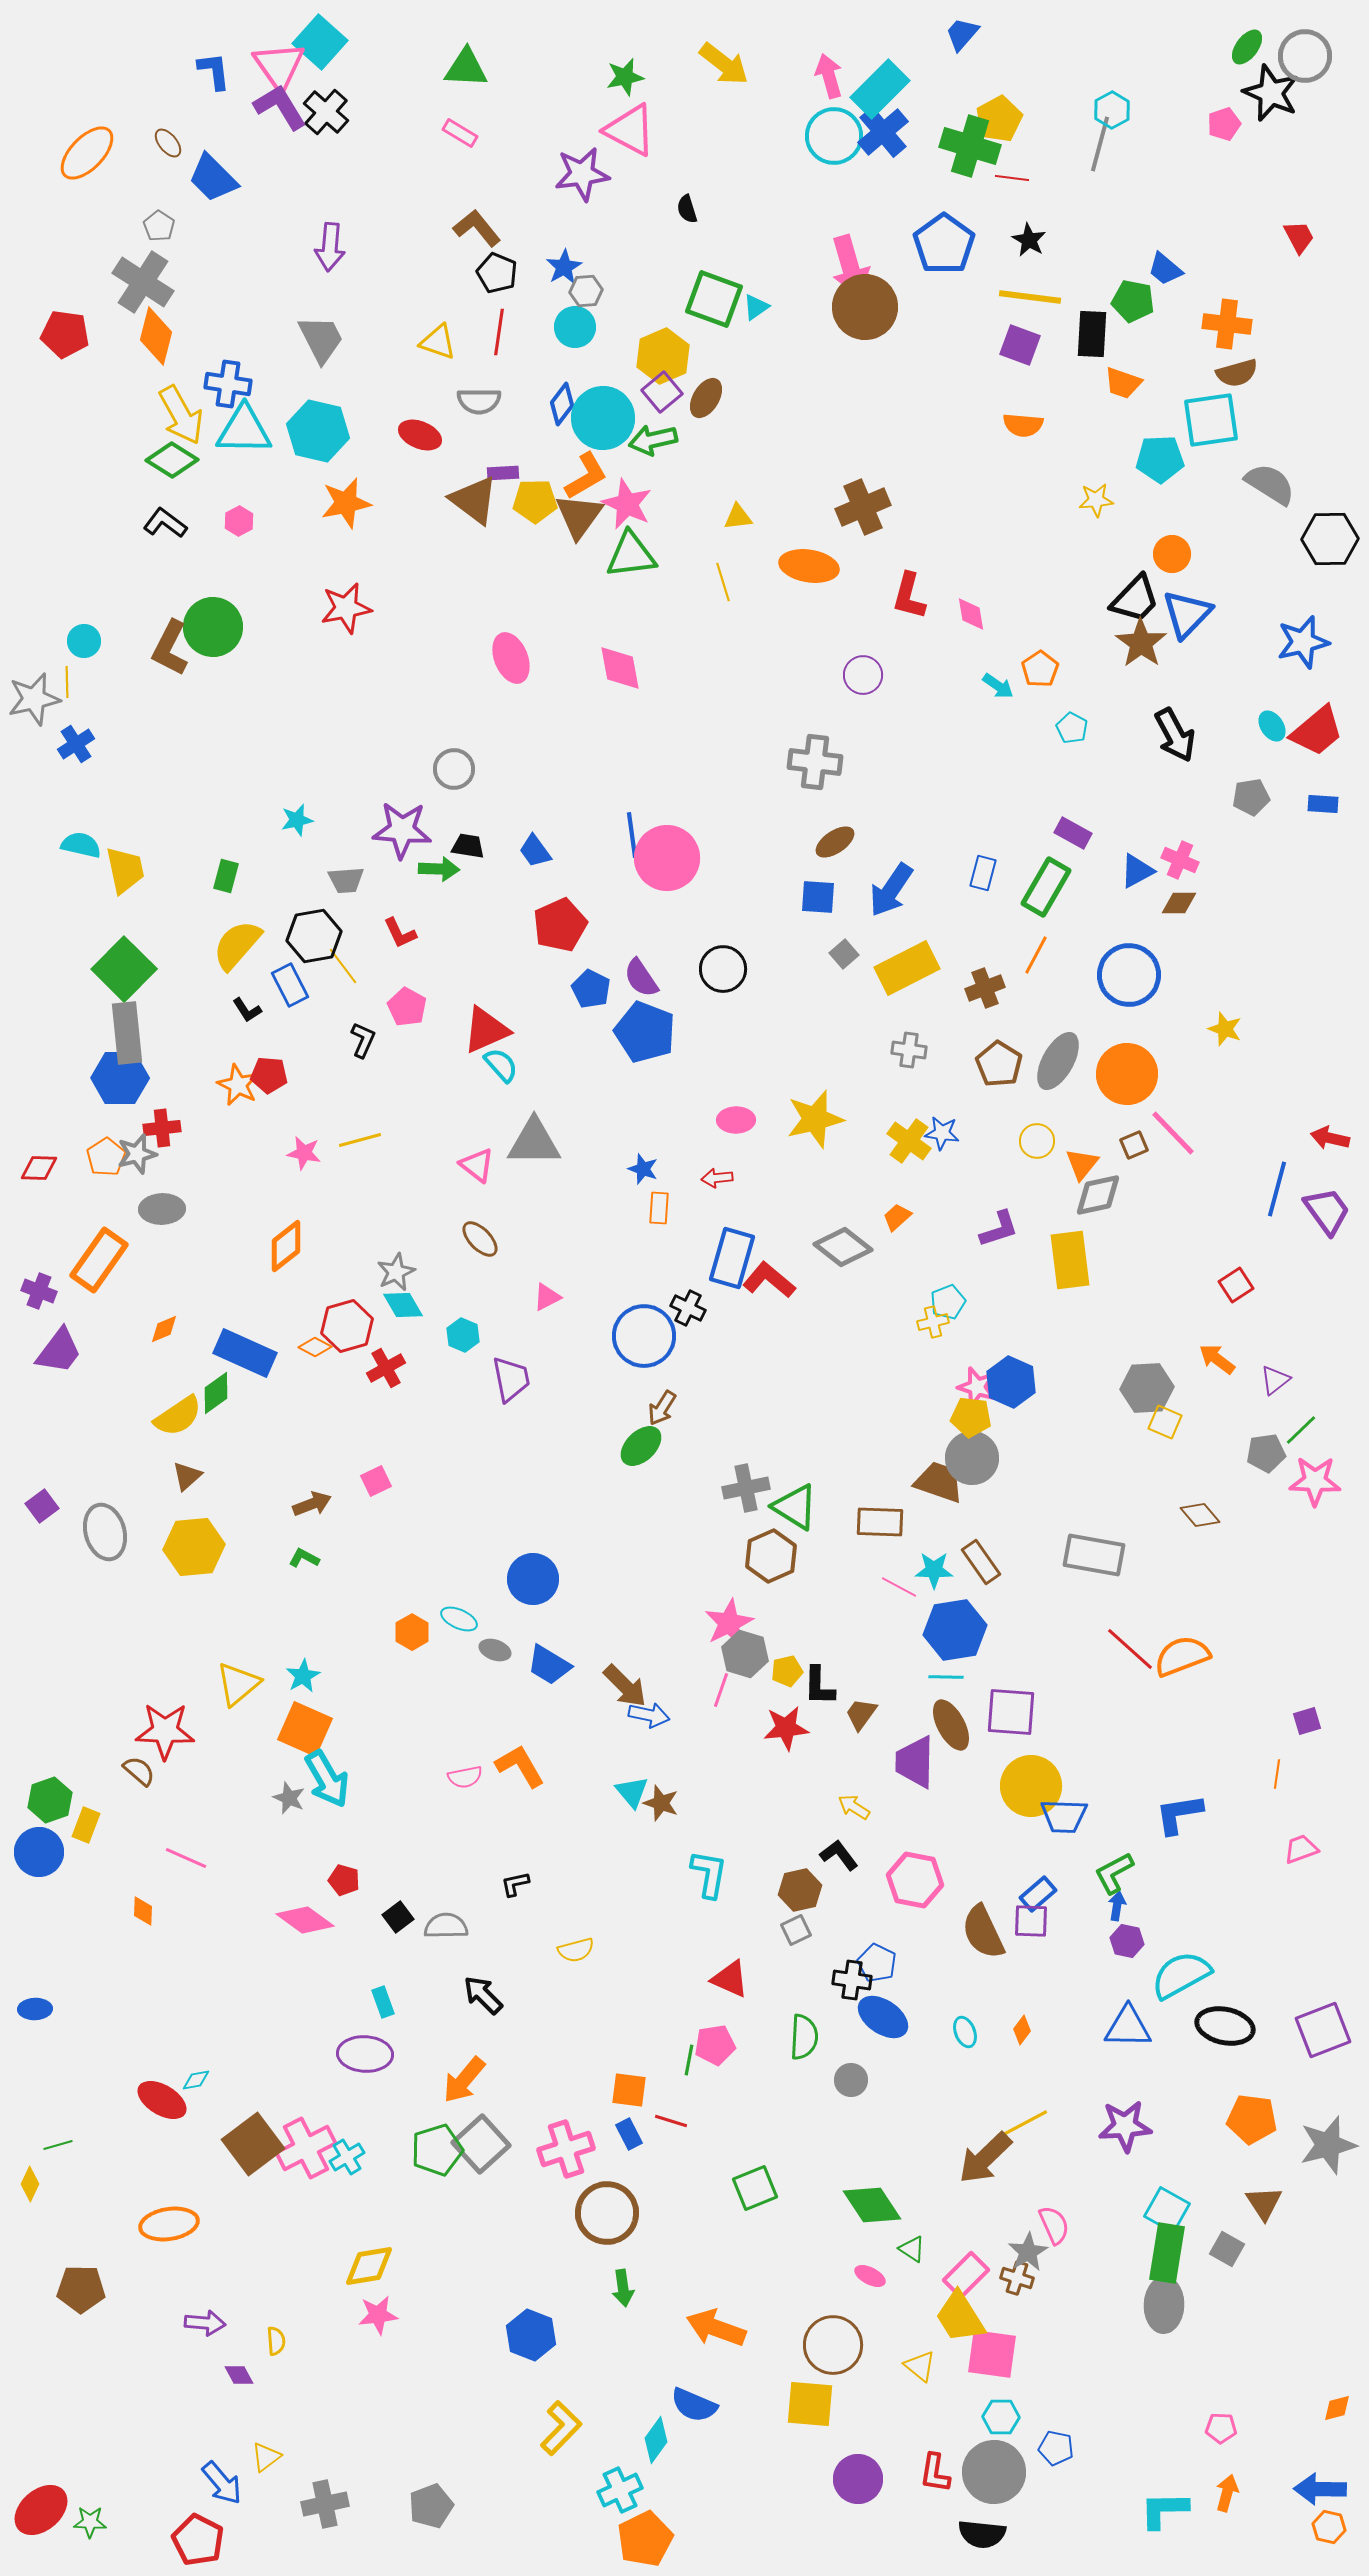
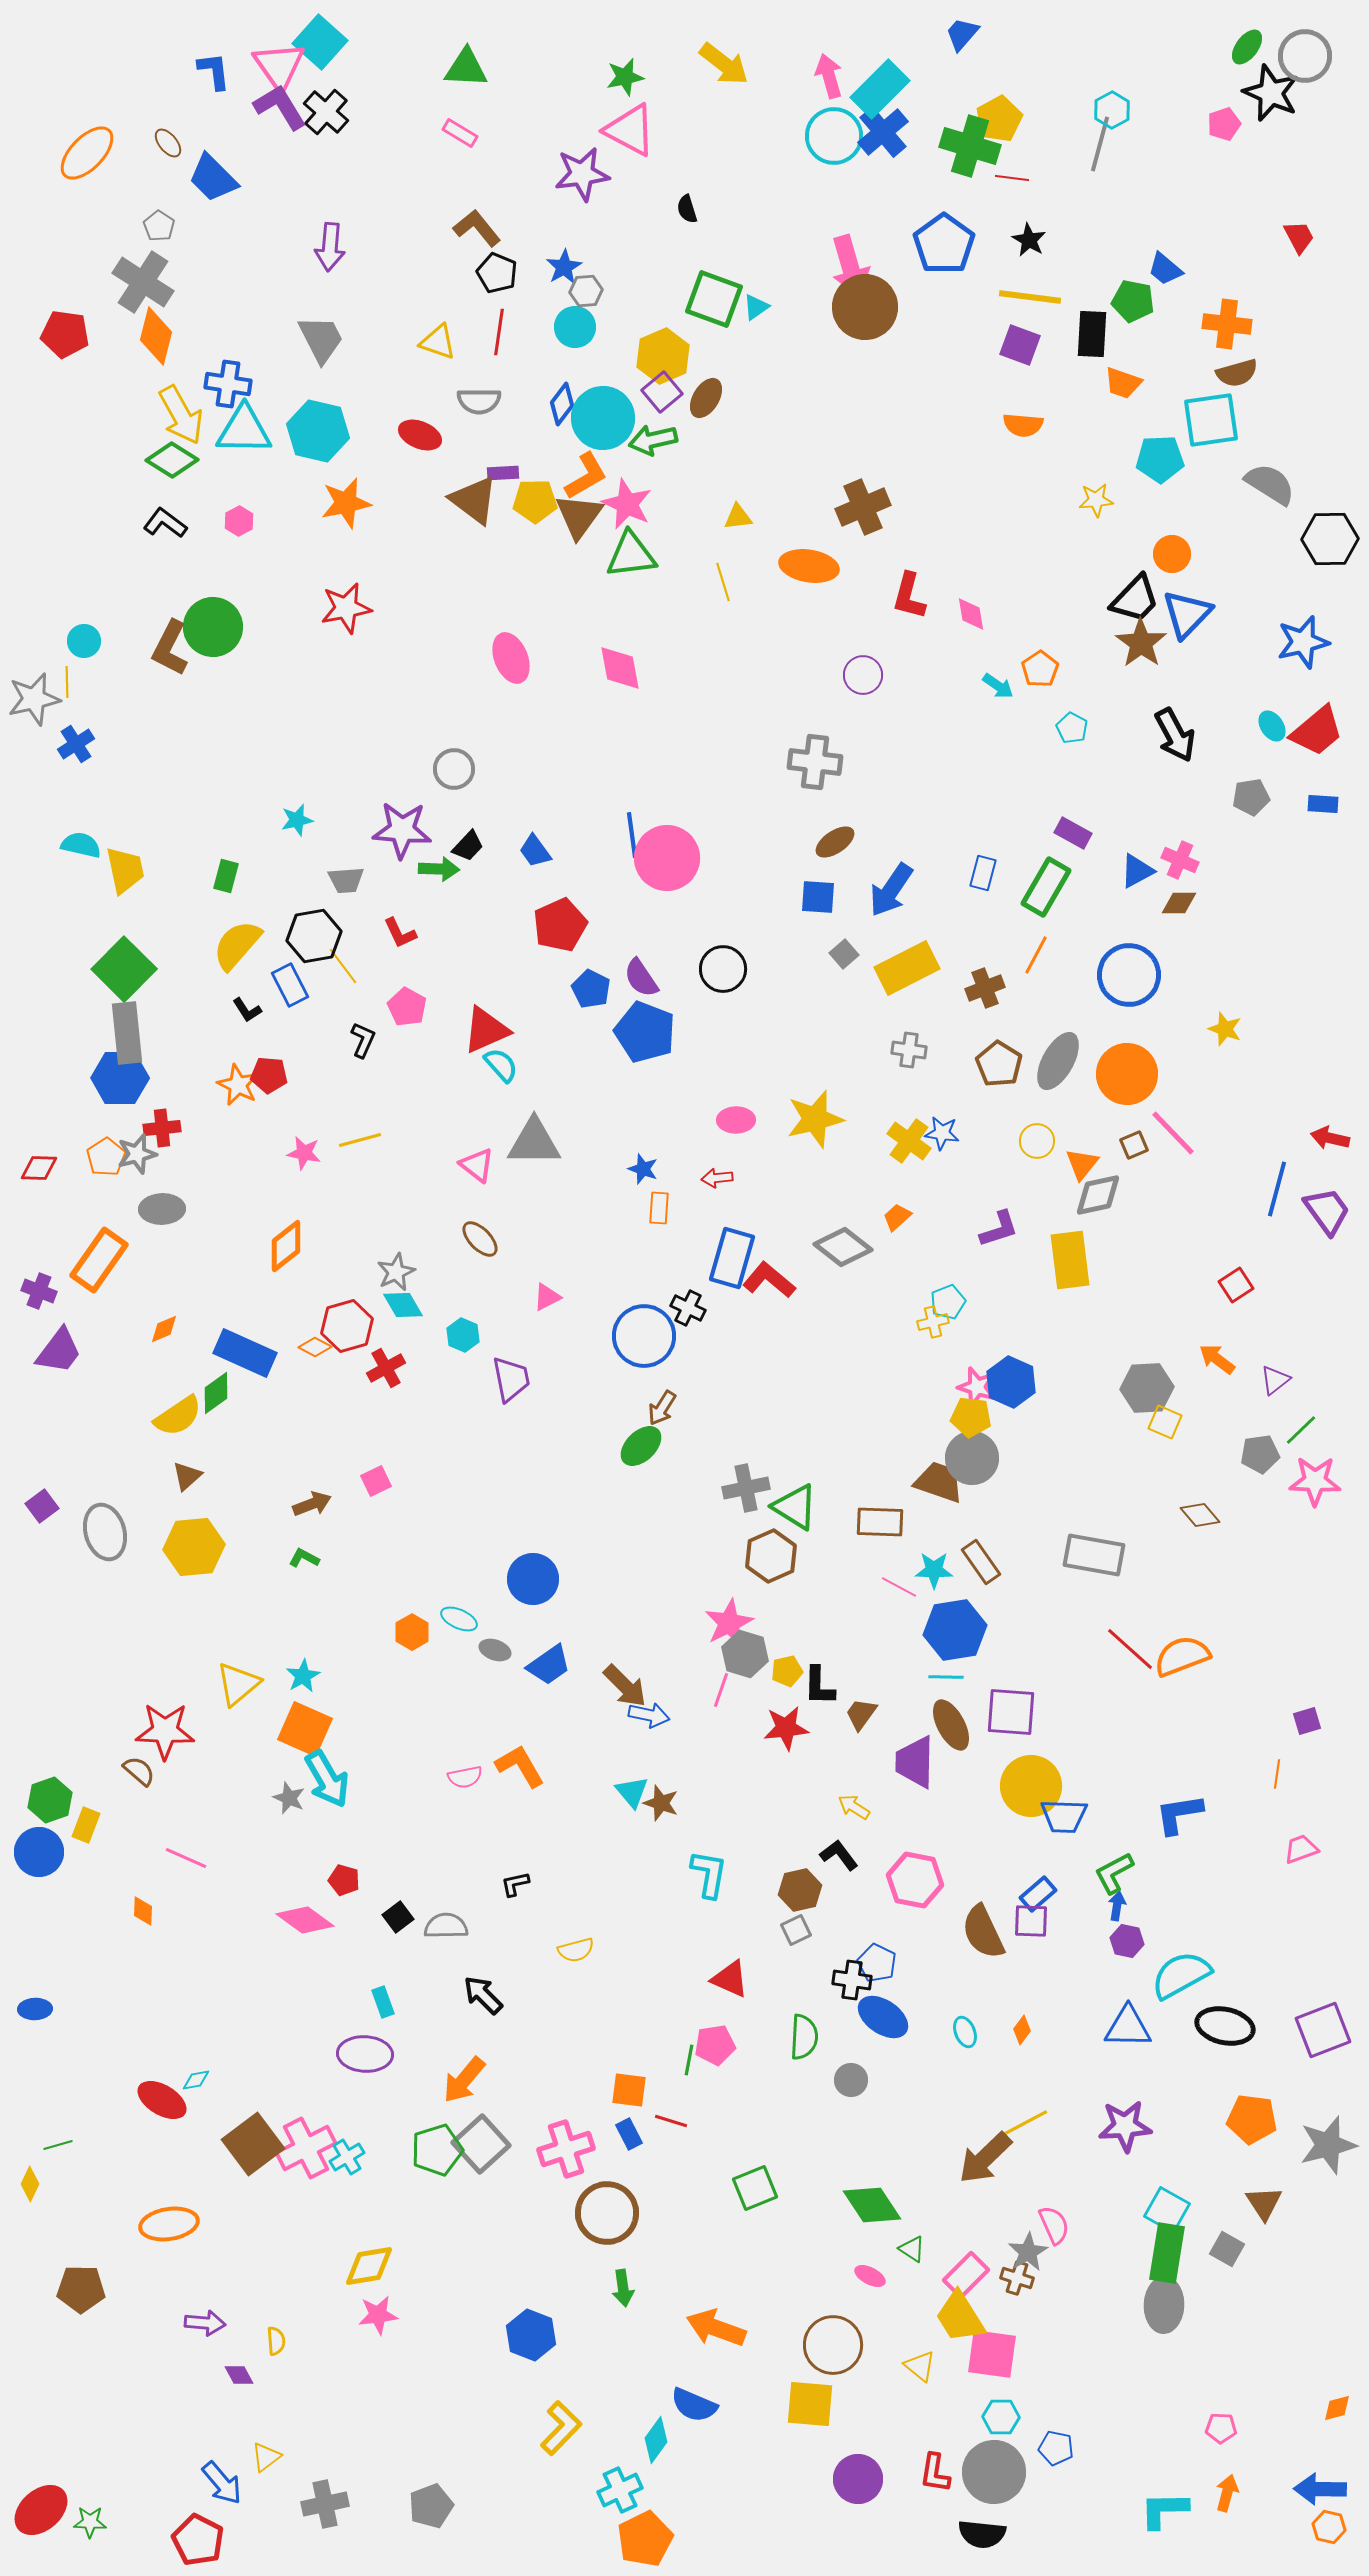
black trapezoid at (468, 846): rotated 124 degrees clockwise
gray pentagon at (1266, 1453): moved 6 px left, 1 px down
blue trapezoid at (549, 1665): rotated 66 degrees counterclockwise
